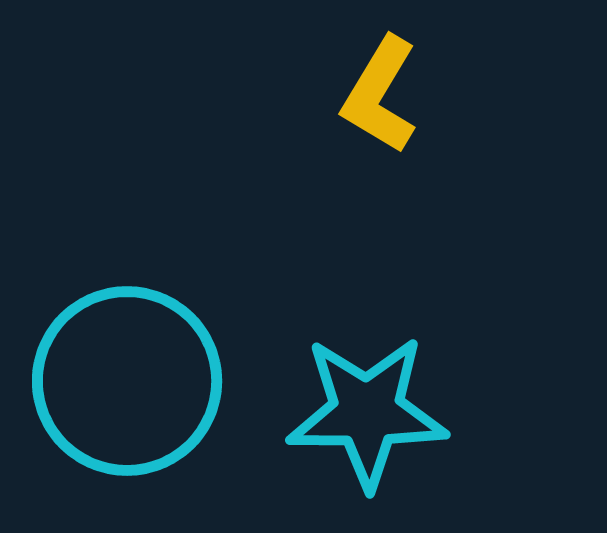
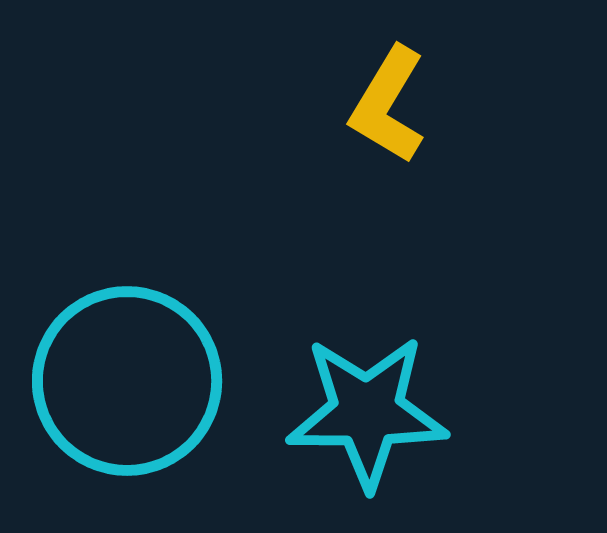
yellow L-shape: moved 8 px right, 10 px down
